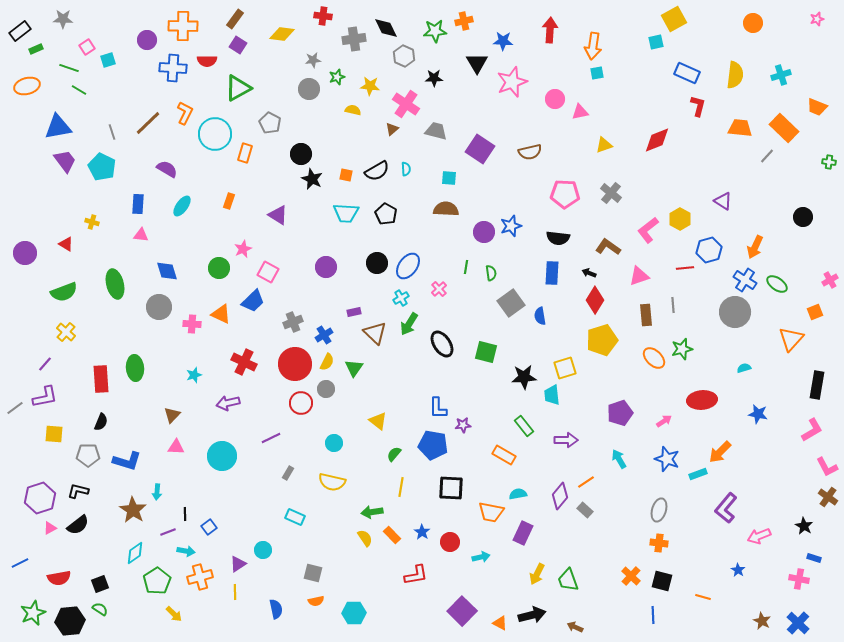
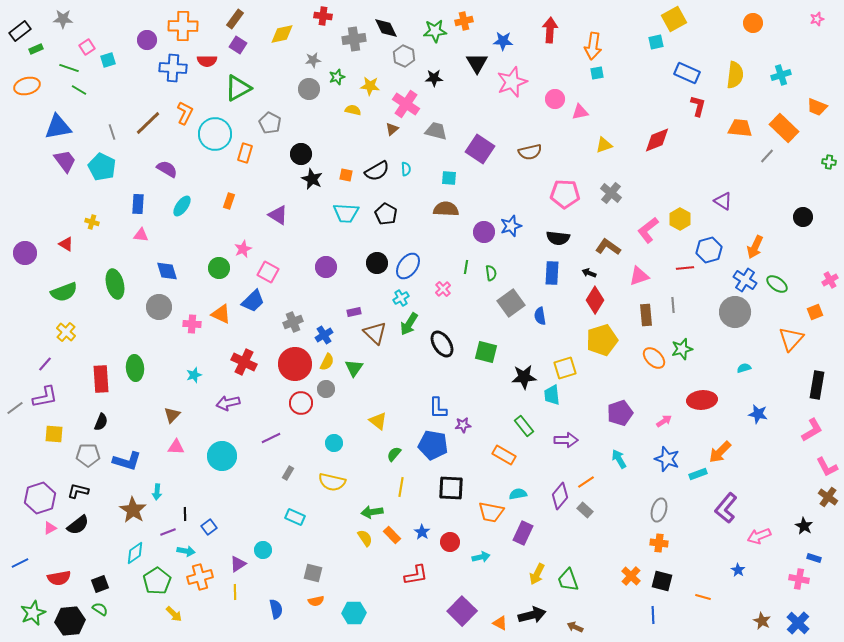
yellow diamond at (282, 34): rotated 20 degrees counterclockwise
pink cross at (439, 289): moved 4 px right
